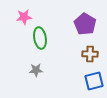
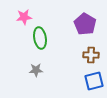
brown cross: moved 1 px right, 1 px down
